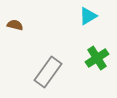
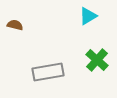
green cross: moved 2 px down; rotated 15 degrees counterclockwise
gray rectangle: rotated 44 degrees clockwise
